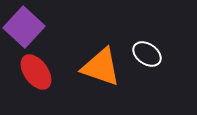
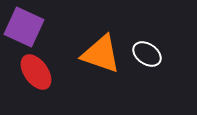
purple square: rotated 18 degrees counterclockwise
orange triangle: moved 13 px up
